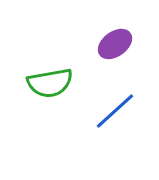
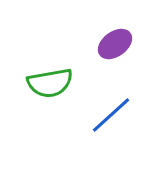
blue line: moved 4 px left, 4 px down
